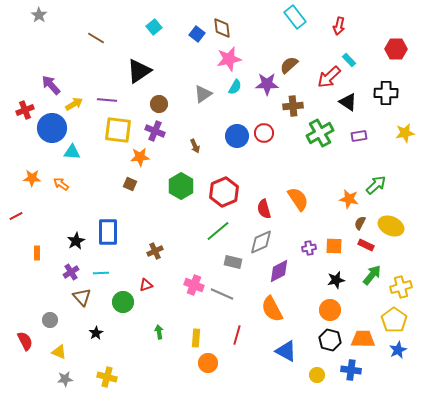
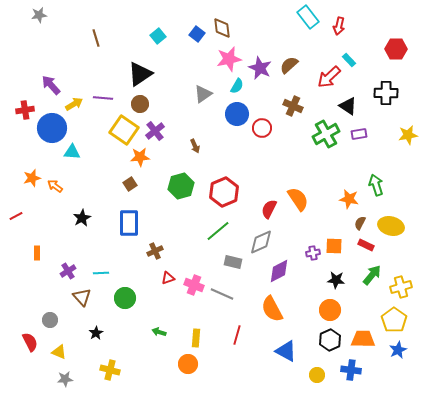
gray star at (39, 15): rotated 28 degrees clockwise
cyan rectangle at (295, 17): moved 13 px right
cyan square at (154, 27): moved 4 px right, 9 px down
brown line at (96, 38): rotated 42 degrees clockwise
black triangle at (139, 71): moved 1 px right, 3 px down
purple star at (267, 84): moved 7 px left, 16 px up; rotated 25 degrees clockwise
cyan semicircle at (235, 87): moved 2 px right, 1 px up
purple line at (107, 100): moved 4 px left, 2 px up
black triangle at (348, 102): moved 4 px down
brown circle at (159, 104): moved 19 px left
brown cross at (293, 106): rotated 30 degrees clockwise
red cross at (25, 110): rotated 12 degrees clockwise
yellow square at (118, 130): moved 6 px right; rotated 28 degrees clockwise
purple cross at (155, 131): rotated 30 degrees clockwise
red circle at (264, 133): moved 2 px left, 5 px up
green cross at (320, 133): moved 6 px right, 1 px down
yellow star at (405, 133): moved 3 px right, 2 px down
blue circle at (237, 136): moved 22 px up
purple rectangle at (359, 136): moved 2 px up
orange star at (32, 178): rotated 18 degrees counterclockwise
orange arrow at (61, 184): moved 6 px left, 2 px down
brown square at (130, 184): rotated 32 degrees clockwise
green arrow at (376, 185): rotated 65 degrees counterclockwise
green hexagon at (181, 186): rotated 15 degrees clockwise
red semicircle at (264, 209): moved 5 px right; rotated 42 degrees clockwise
yellow ellipse at (391, 226): rotated 10 degrees counterclockwise
blue rectangle at (108, 232): moved 21 px right, 9 px up
black star at (76, 241): moved 6 px right, 23 px up
purple cross at (309, 248): moved 4 px right, 5 px down
purple cross at (71, 272): moved 3 px left, 1 px up
black star at (336, 280): rotated 18 degrees clockwise
red triangle at (146, 285): moved 22 px right, 7 px up
green circle at (123, 302): moved 2 px right, 4 px up
green arrow at (159, 332): rotated 64 degrees counterclockwise
black hexagon at (330, 340): rotated 20 degrees clockwise
red semicircle at (25, 341): moved 5 px right, 1 px down
orange circle at (208, 363): moved 20 px left, 1 px down
yellow cross at (107, 377): moved 3 px right, 7 px up
